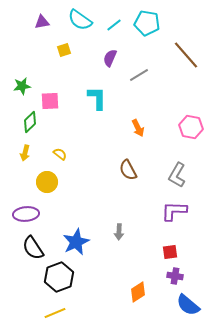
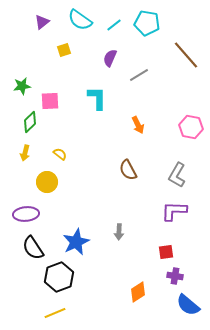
purple triangle: rotated 28 degrees counterclockwise
orange arrow: moved 3 px up
red square: moved 4 px left
